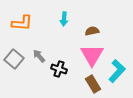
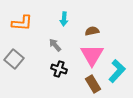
gray arrow: moved 16 px right, 11 px up
